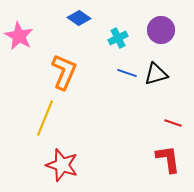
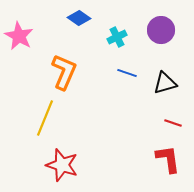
cyan cross: moved 1 px left, 1 px up
black triangle: moved 9 px right, 9 px down
